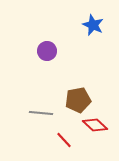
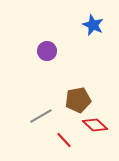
gray line: moved 3 px down; rotated 35 degrees counterclockwise
